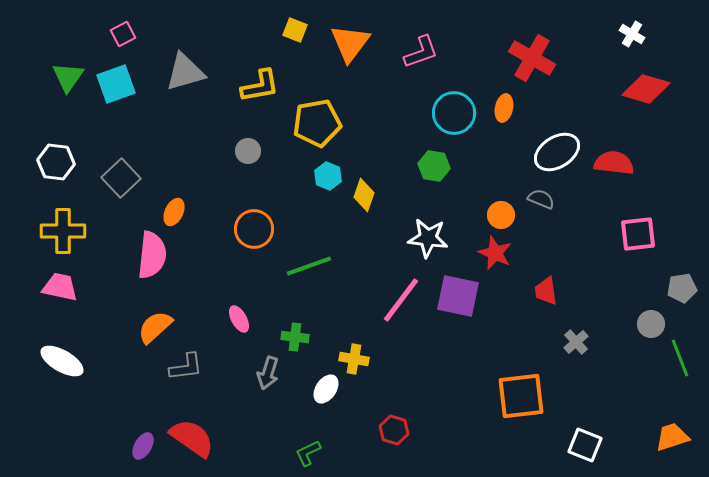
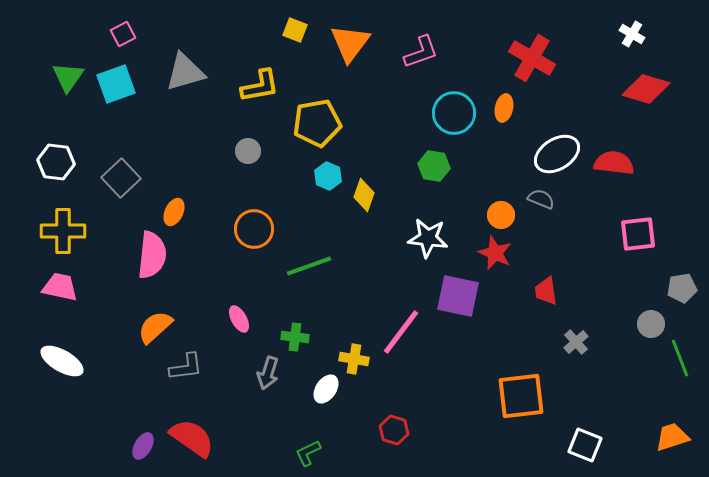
white ellipse at (557, 152): moved 2 px down
pink line at (401, 300): moved 32 px down
